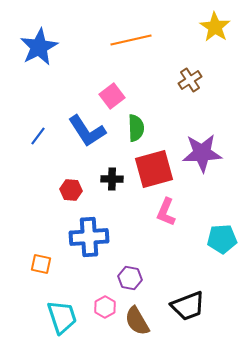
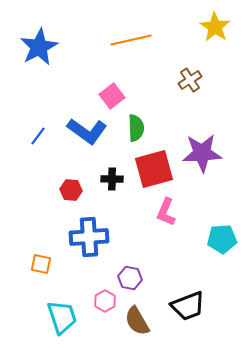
blue L-shape: rotated 21 degrees counterclockwise
pink hexagon: moved 6 px up
